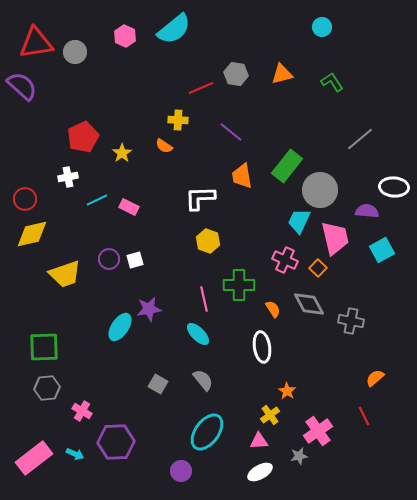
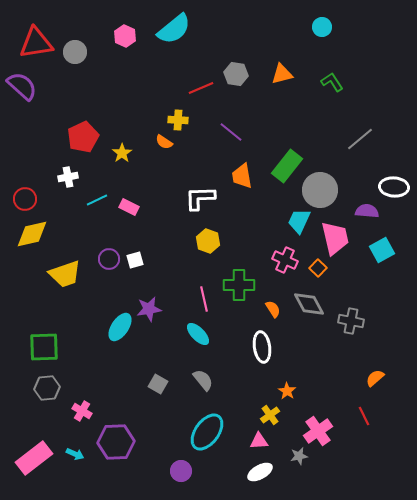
orange semicircle at (164, 146): moved 4 px up
